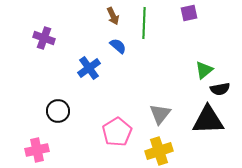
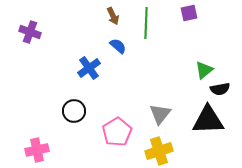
green line: moved 2 px right
purple cross: moved 14 px left, 6 px up
black circle: moved 16 px right
